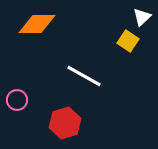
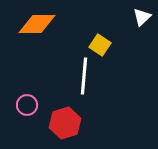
yellow square: moved 28 px left, 4 px down
white line: rotated 66 degrees clockwise
pink circle: moved 10 px right, 5 px down
